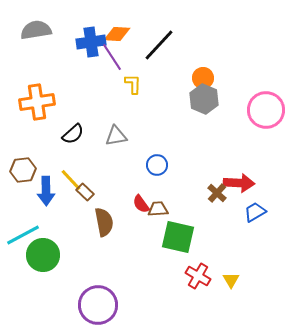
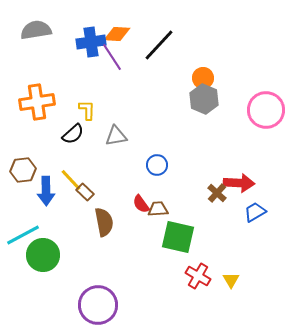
yellow L-shape: moved 46 px left, 26 px down
